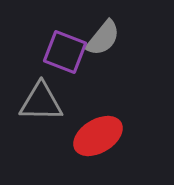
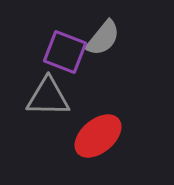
gray triangle: moved 7 px right, 5 px up
red ellipse: rotated 9 degrees counterclockwise
